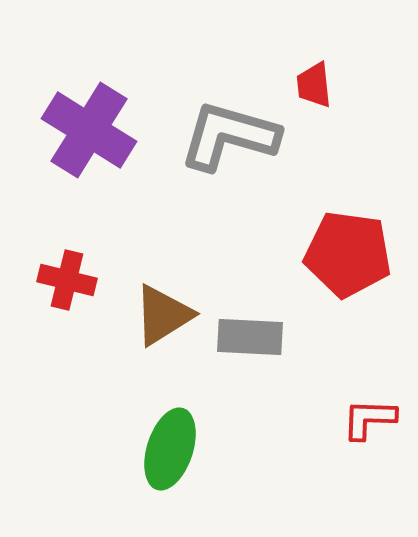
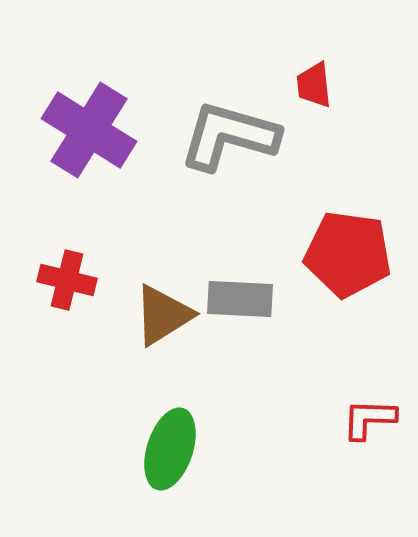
gray rectangle: moved 10 px left, 38 px up
